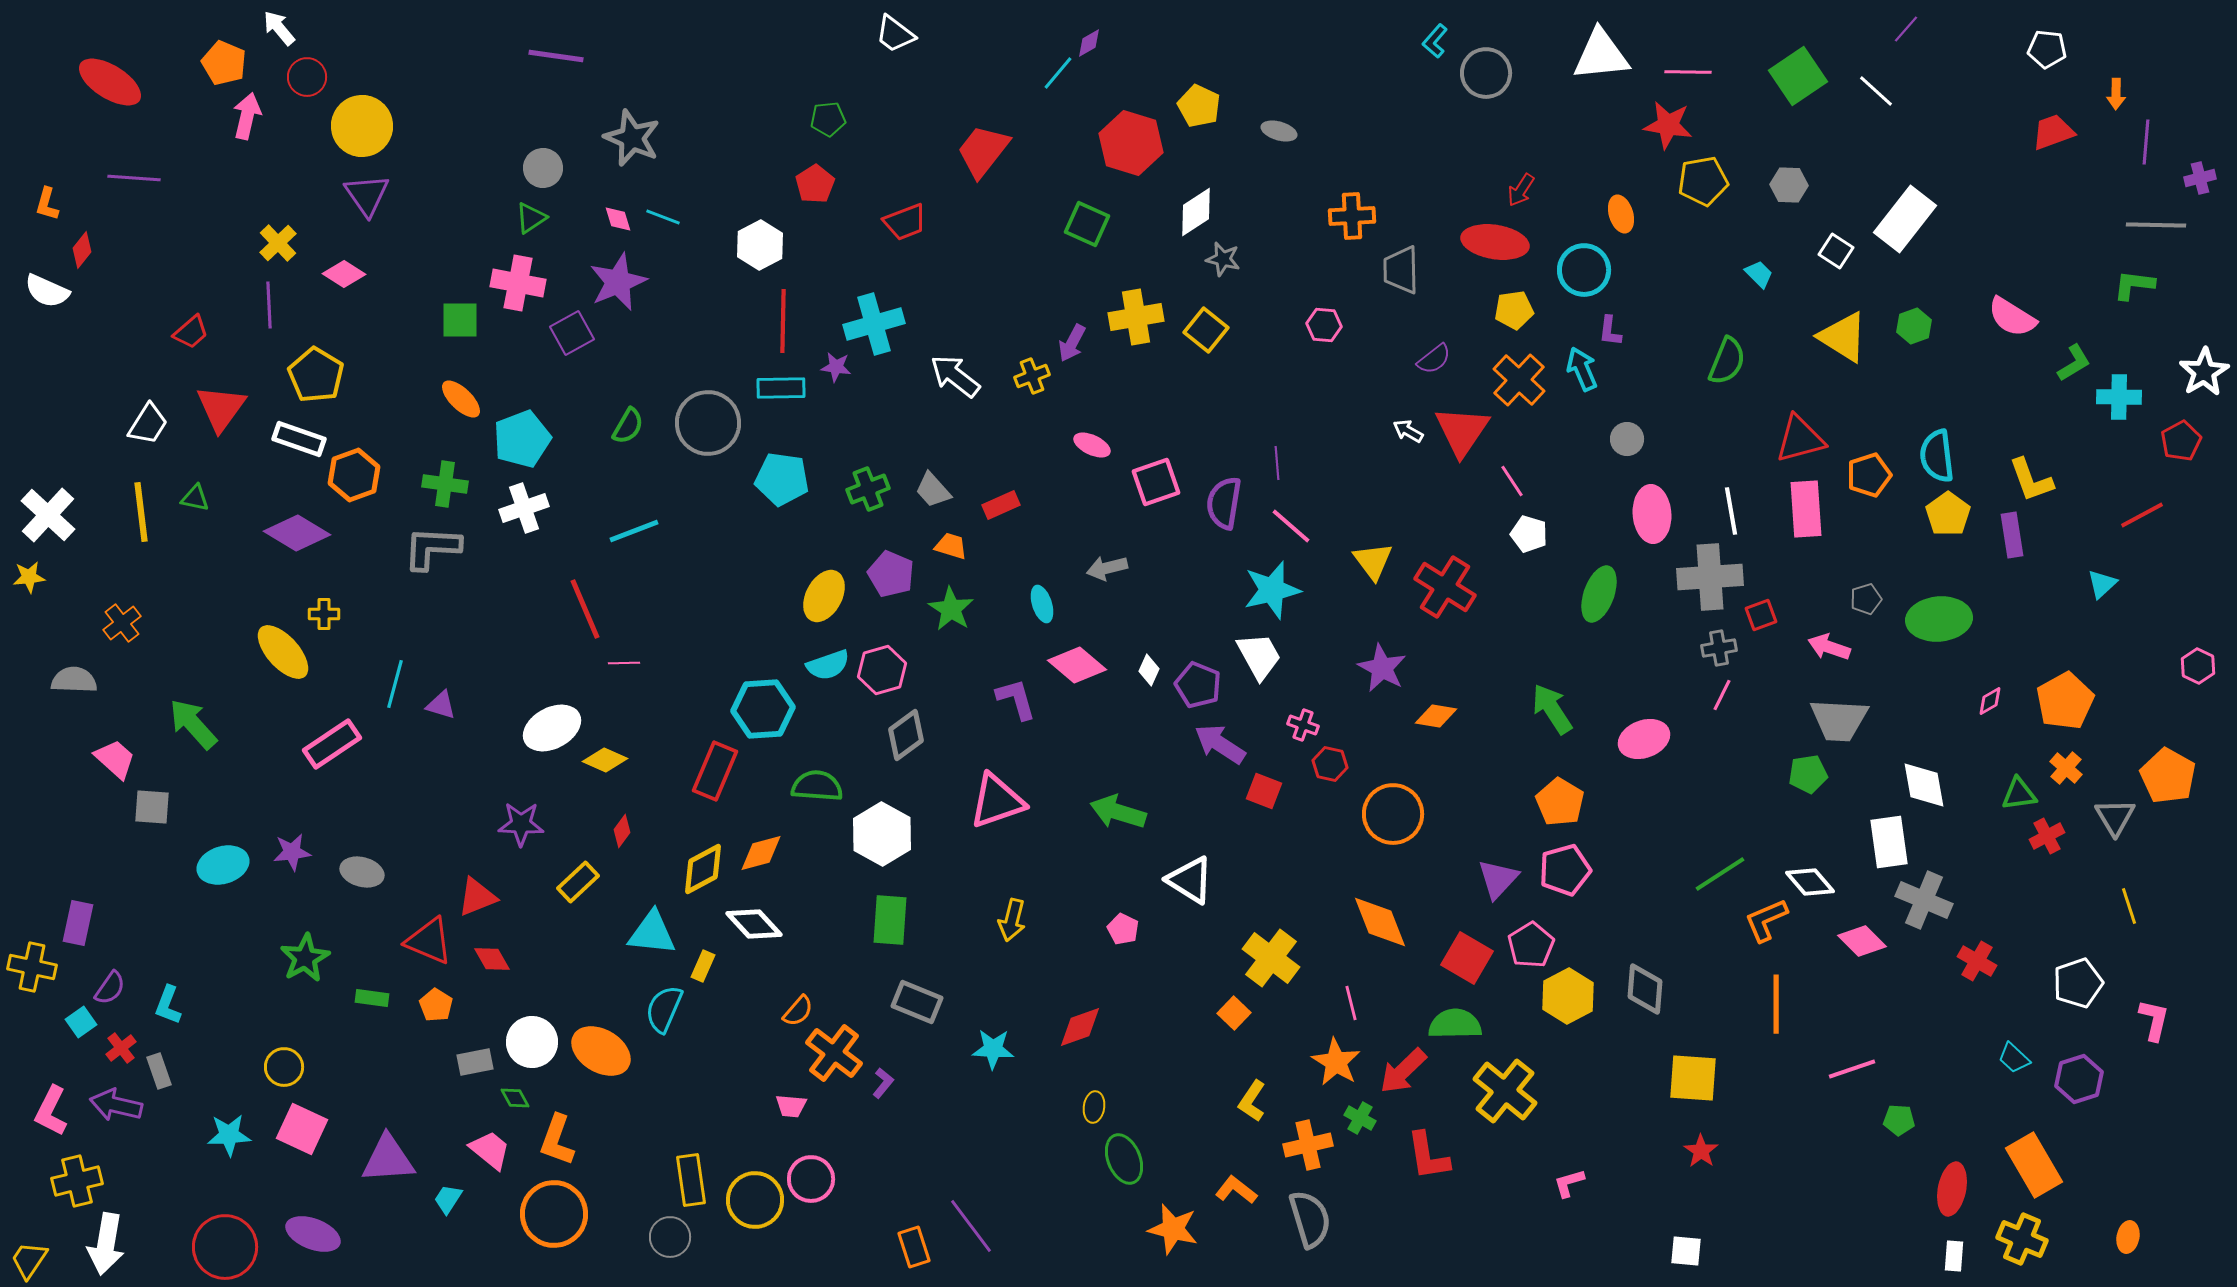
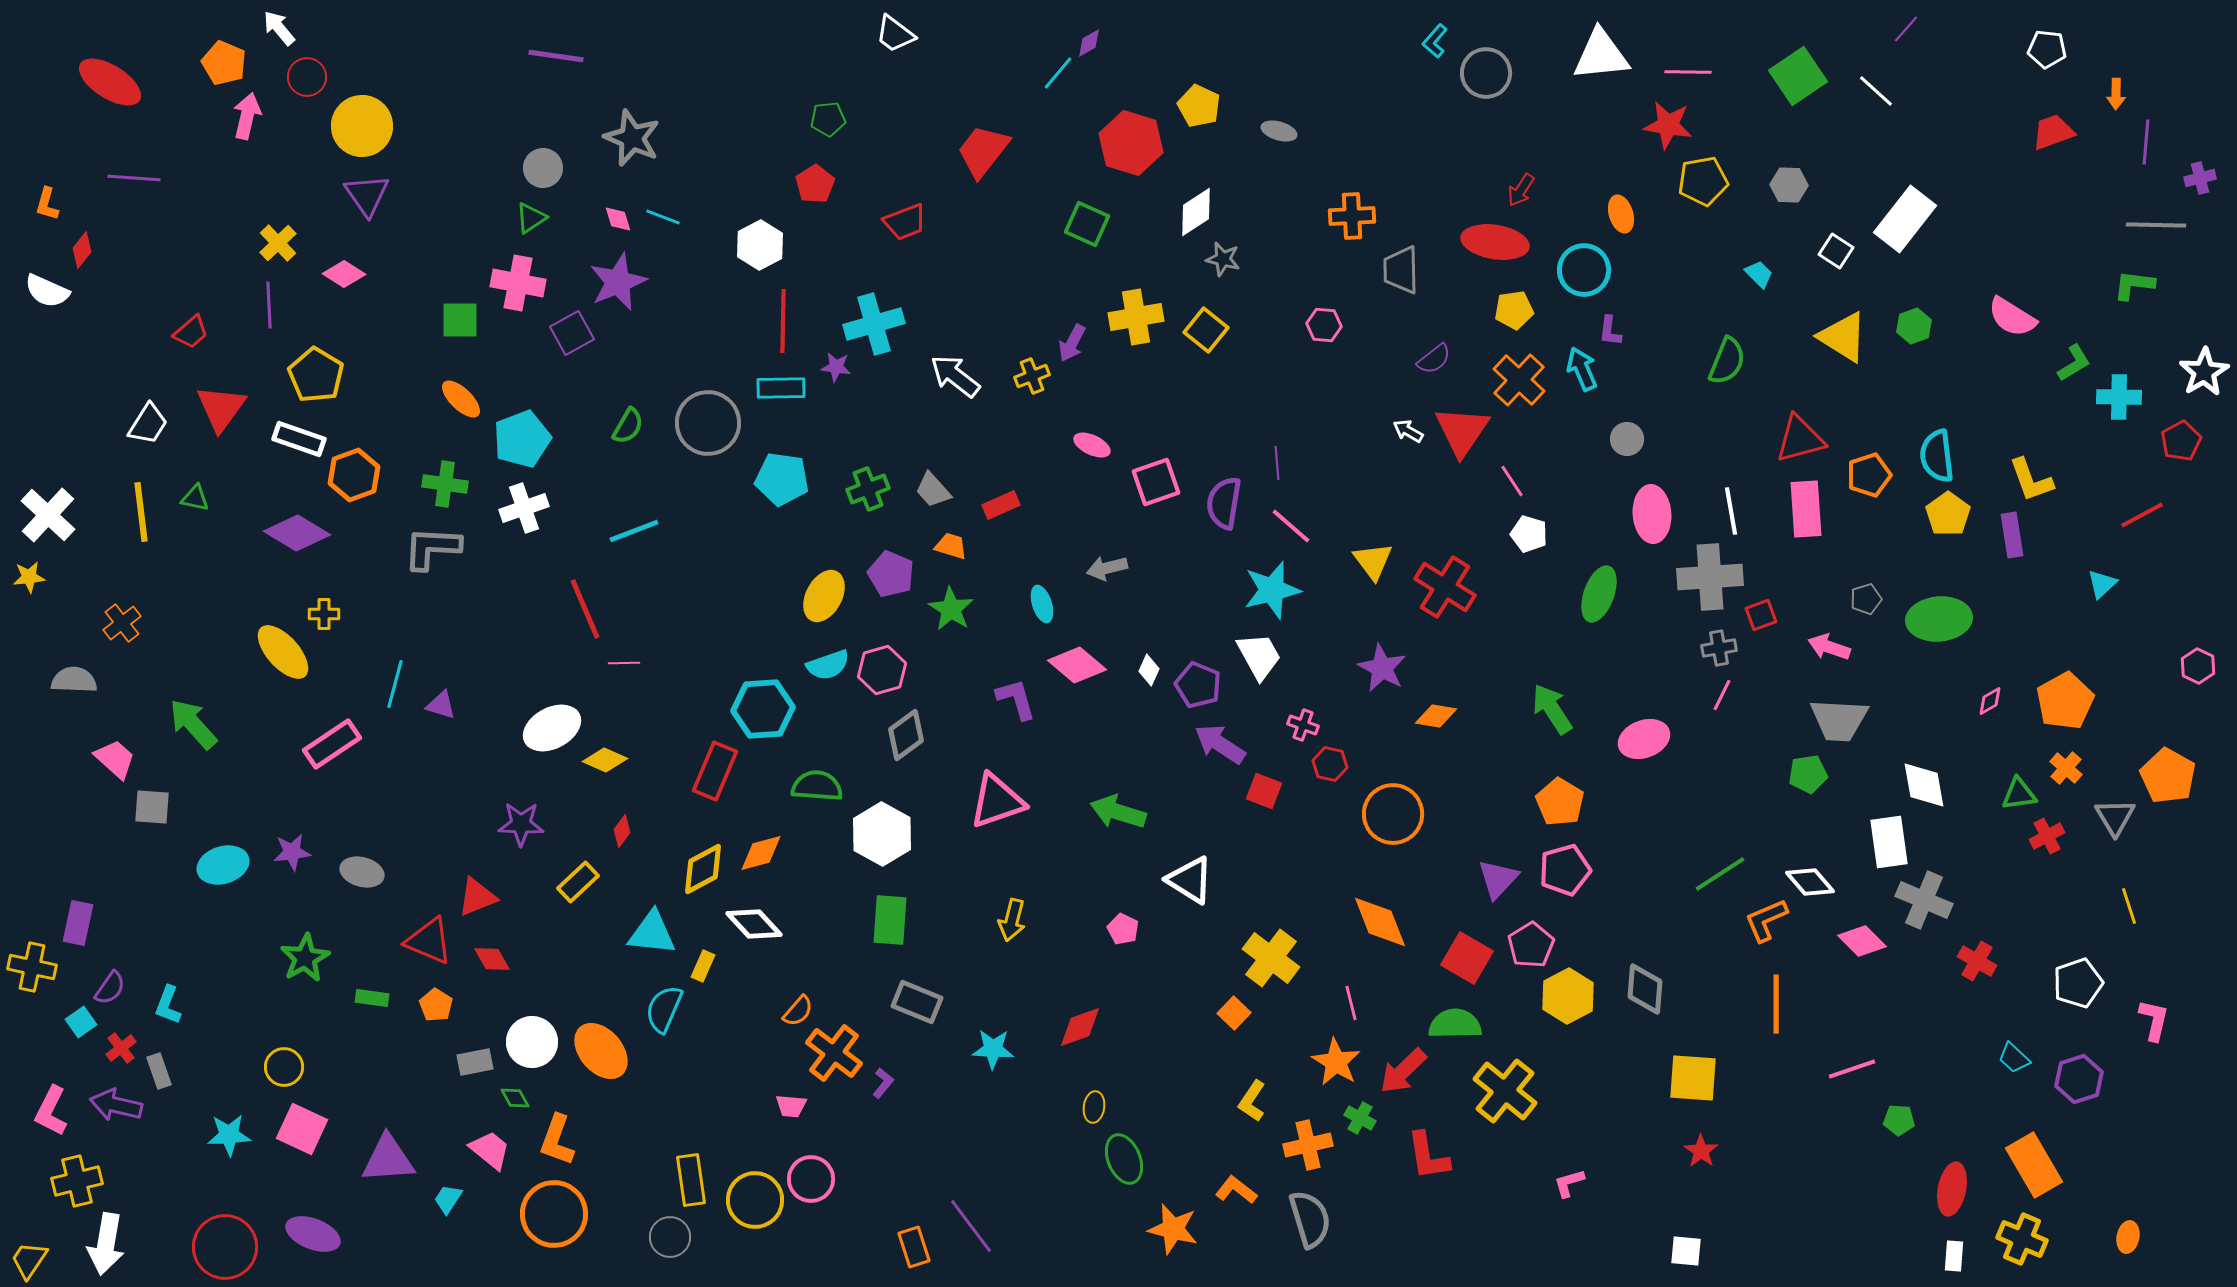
orange ellipse at (601, 1051): rotated 18 degrees clockwise
